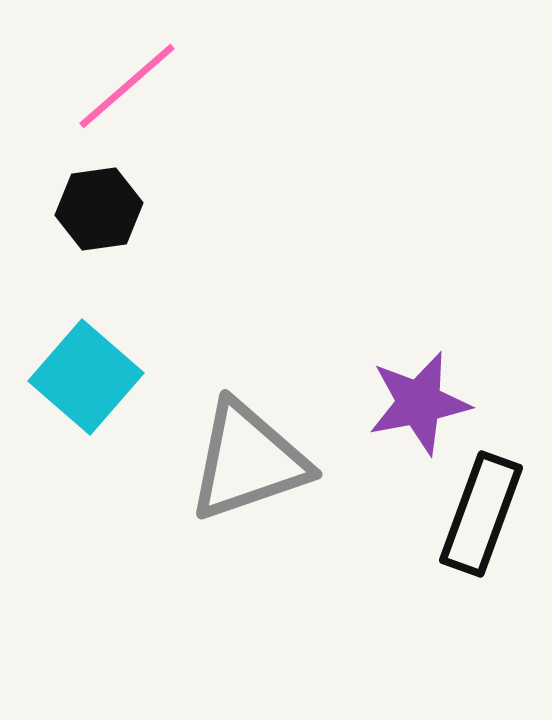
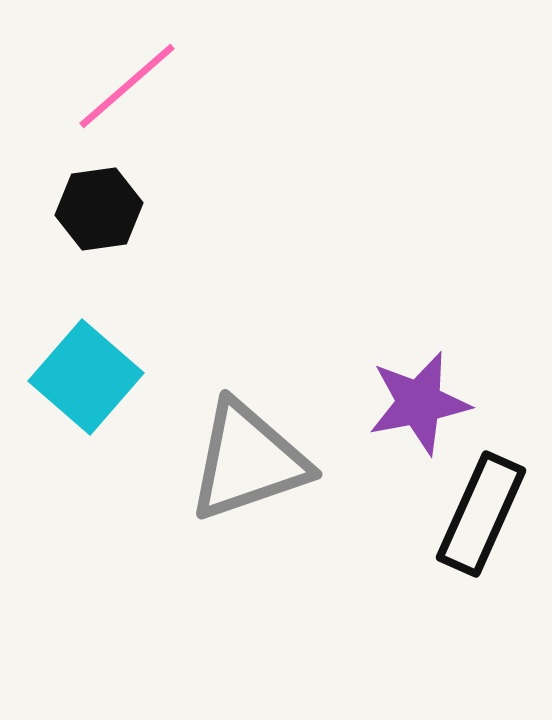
black rectangle: rotated 4 degrees clockwise
